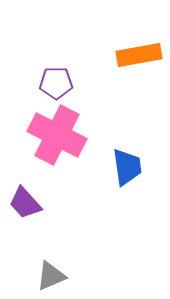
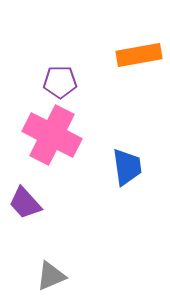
purple pentagon: moved 4 px right, 1 px up
pink cross: moved 5 px left
